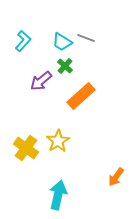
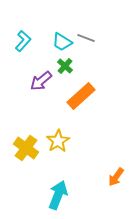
cyan arrow: rotated 8 degrees clockwise
